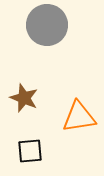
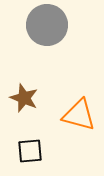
orange triangle: moved 2 px up; rotated 24 degrees clockwise
